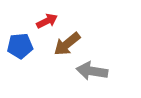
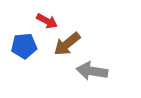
red arrow: rotated 55 degrees clockwise
blue pentagon: moved 4 px right
